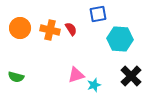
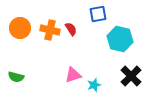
cyan hexagon: rotated 10 degrees clockwise
pink triangle: moved 3 px left
